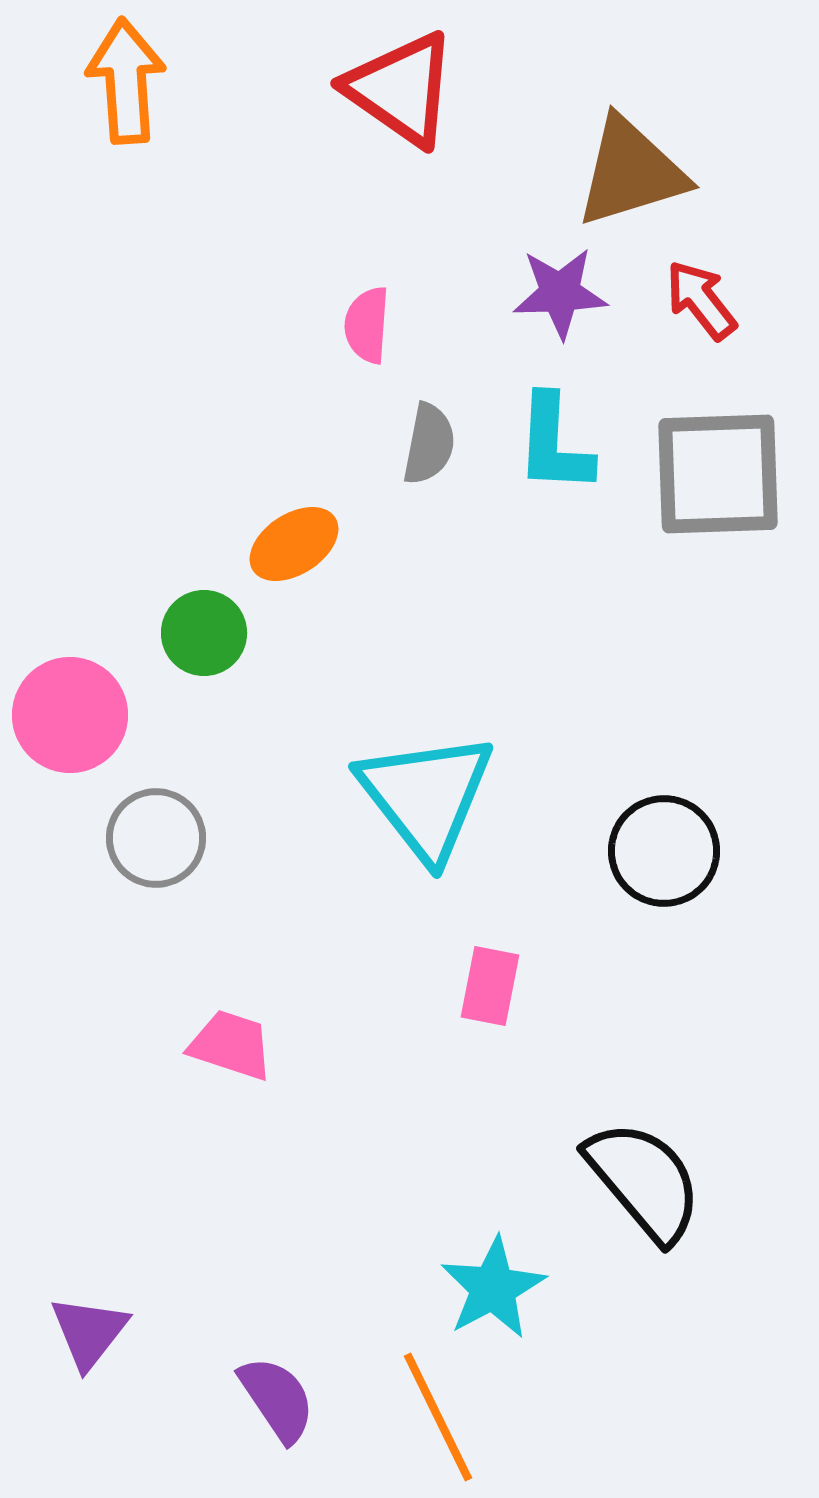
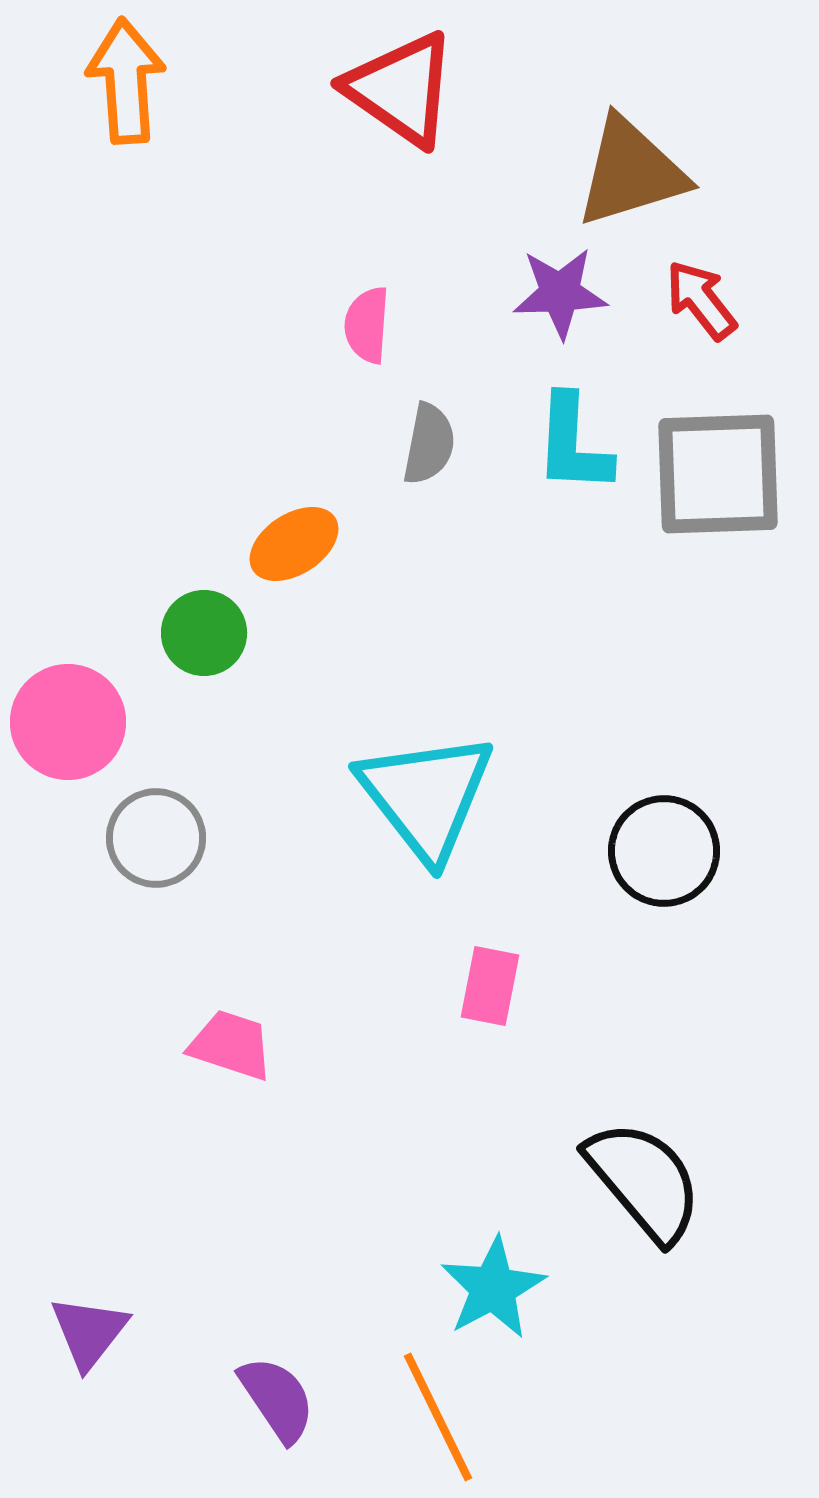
cyan L-shape: moved 19 px right
pink circle: moved 2 px left, 7 px down
